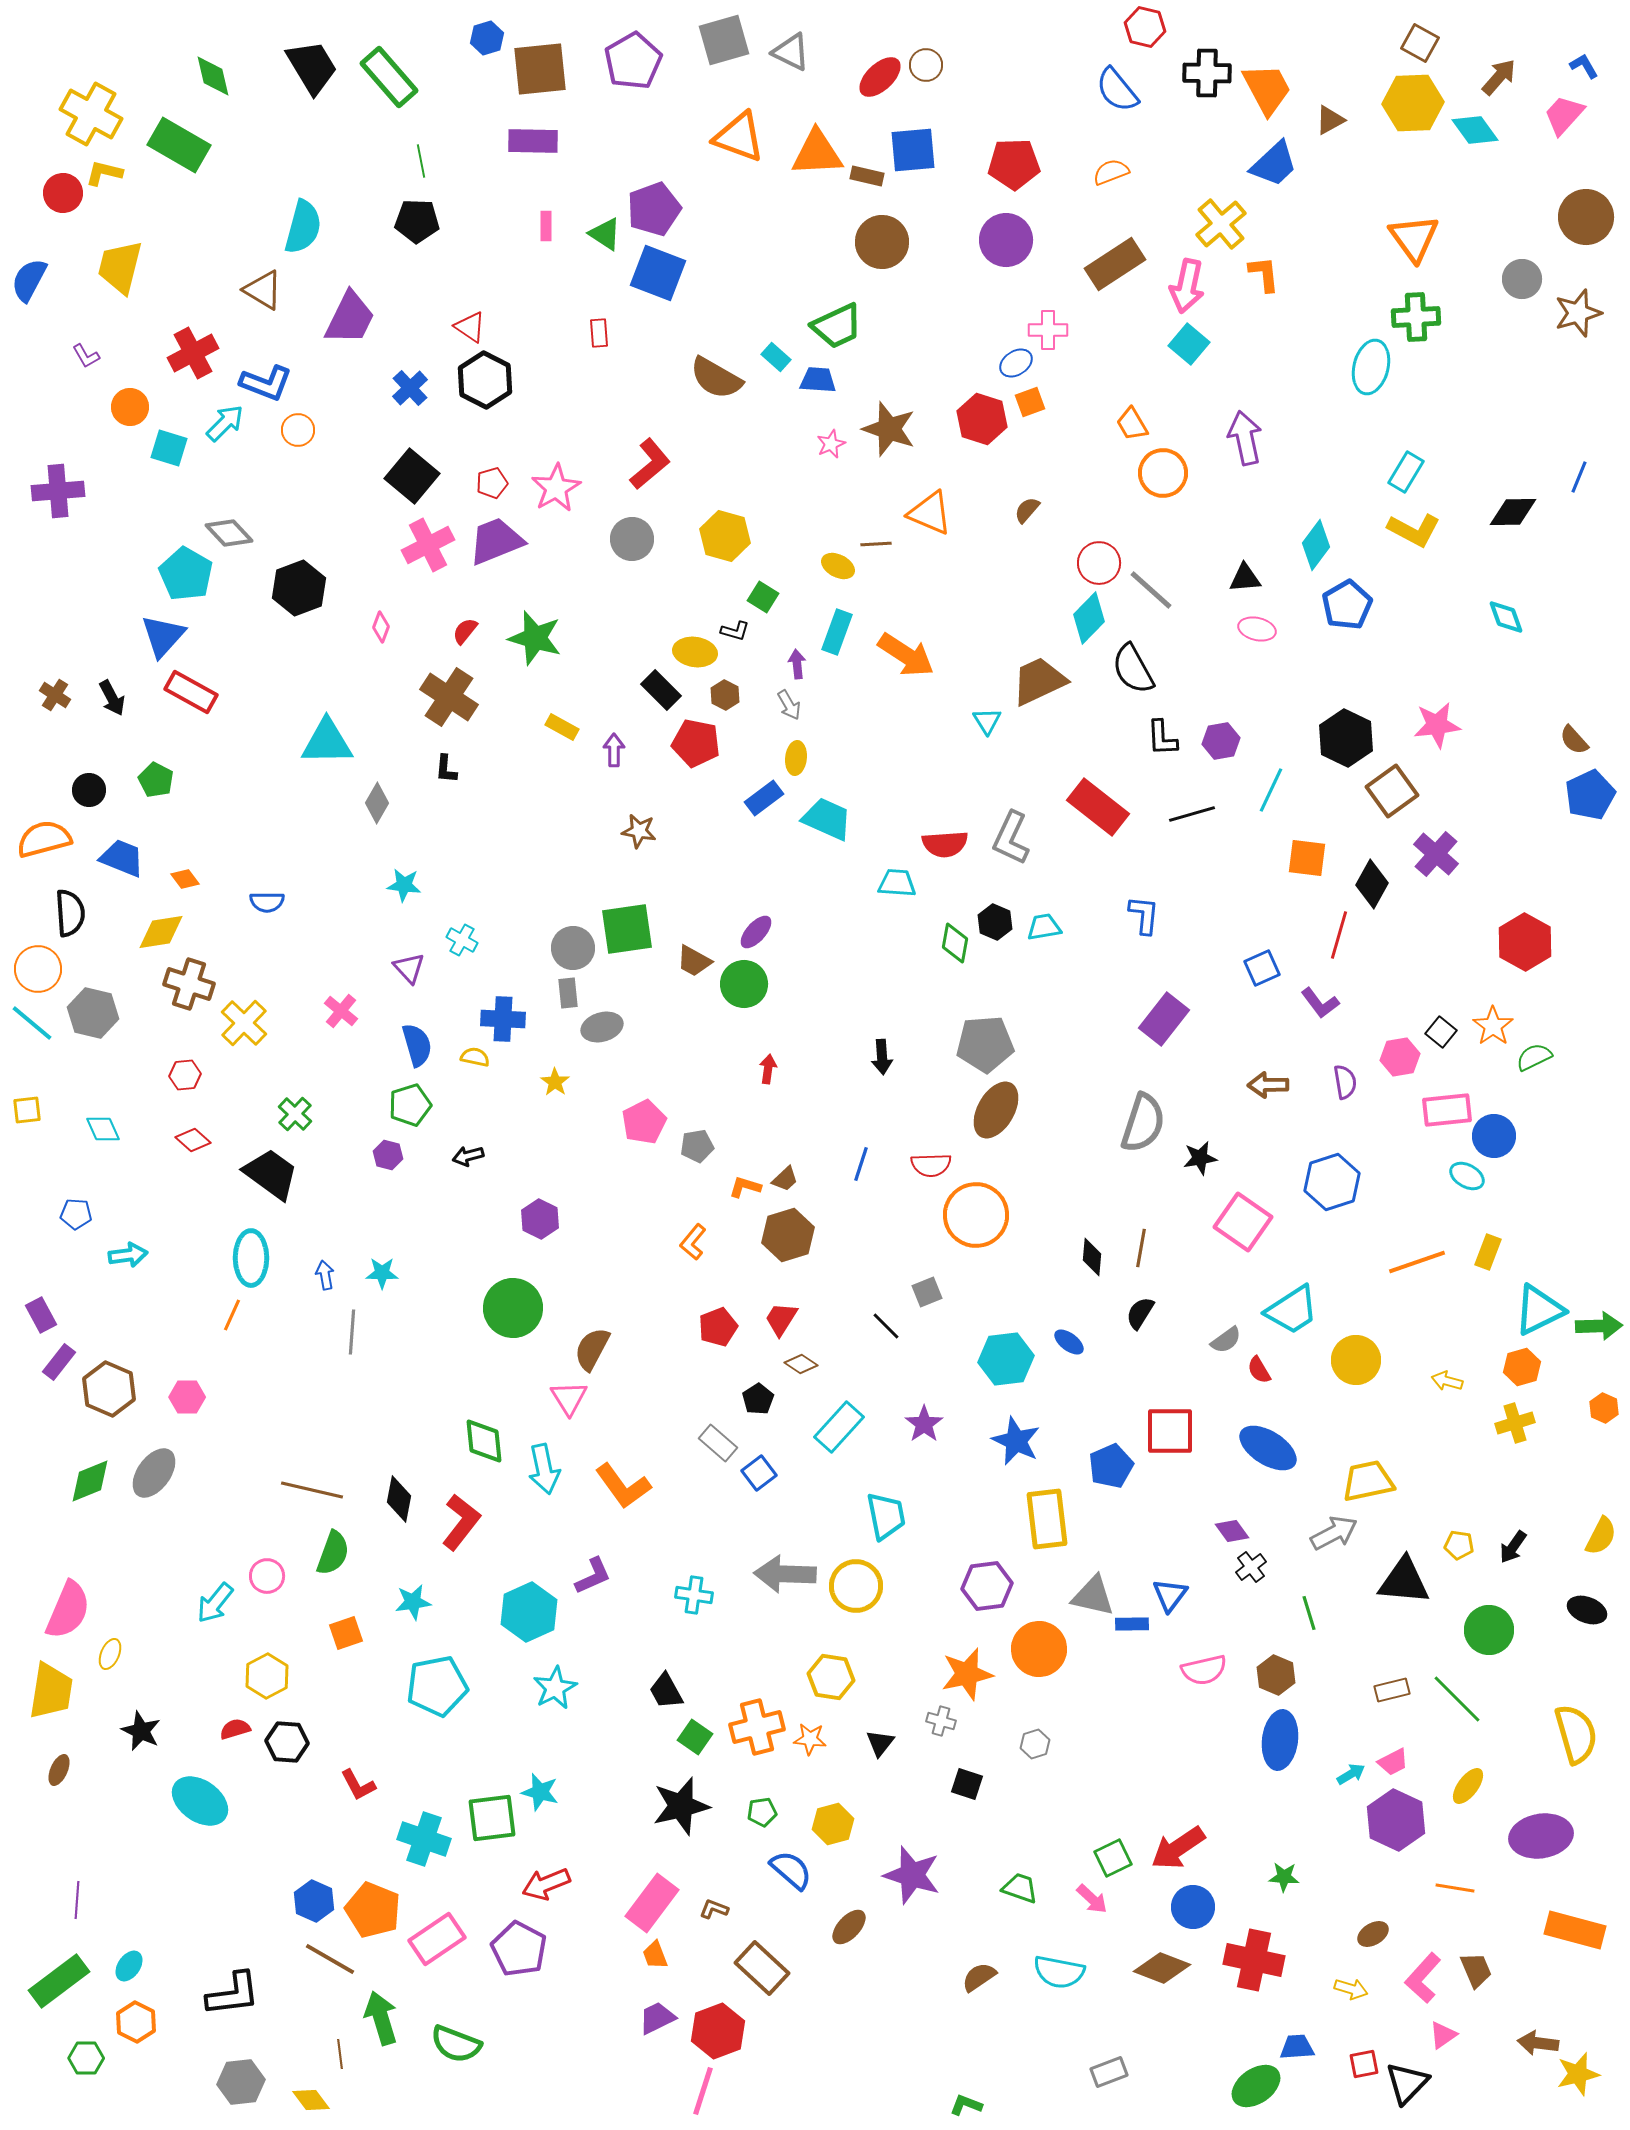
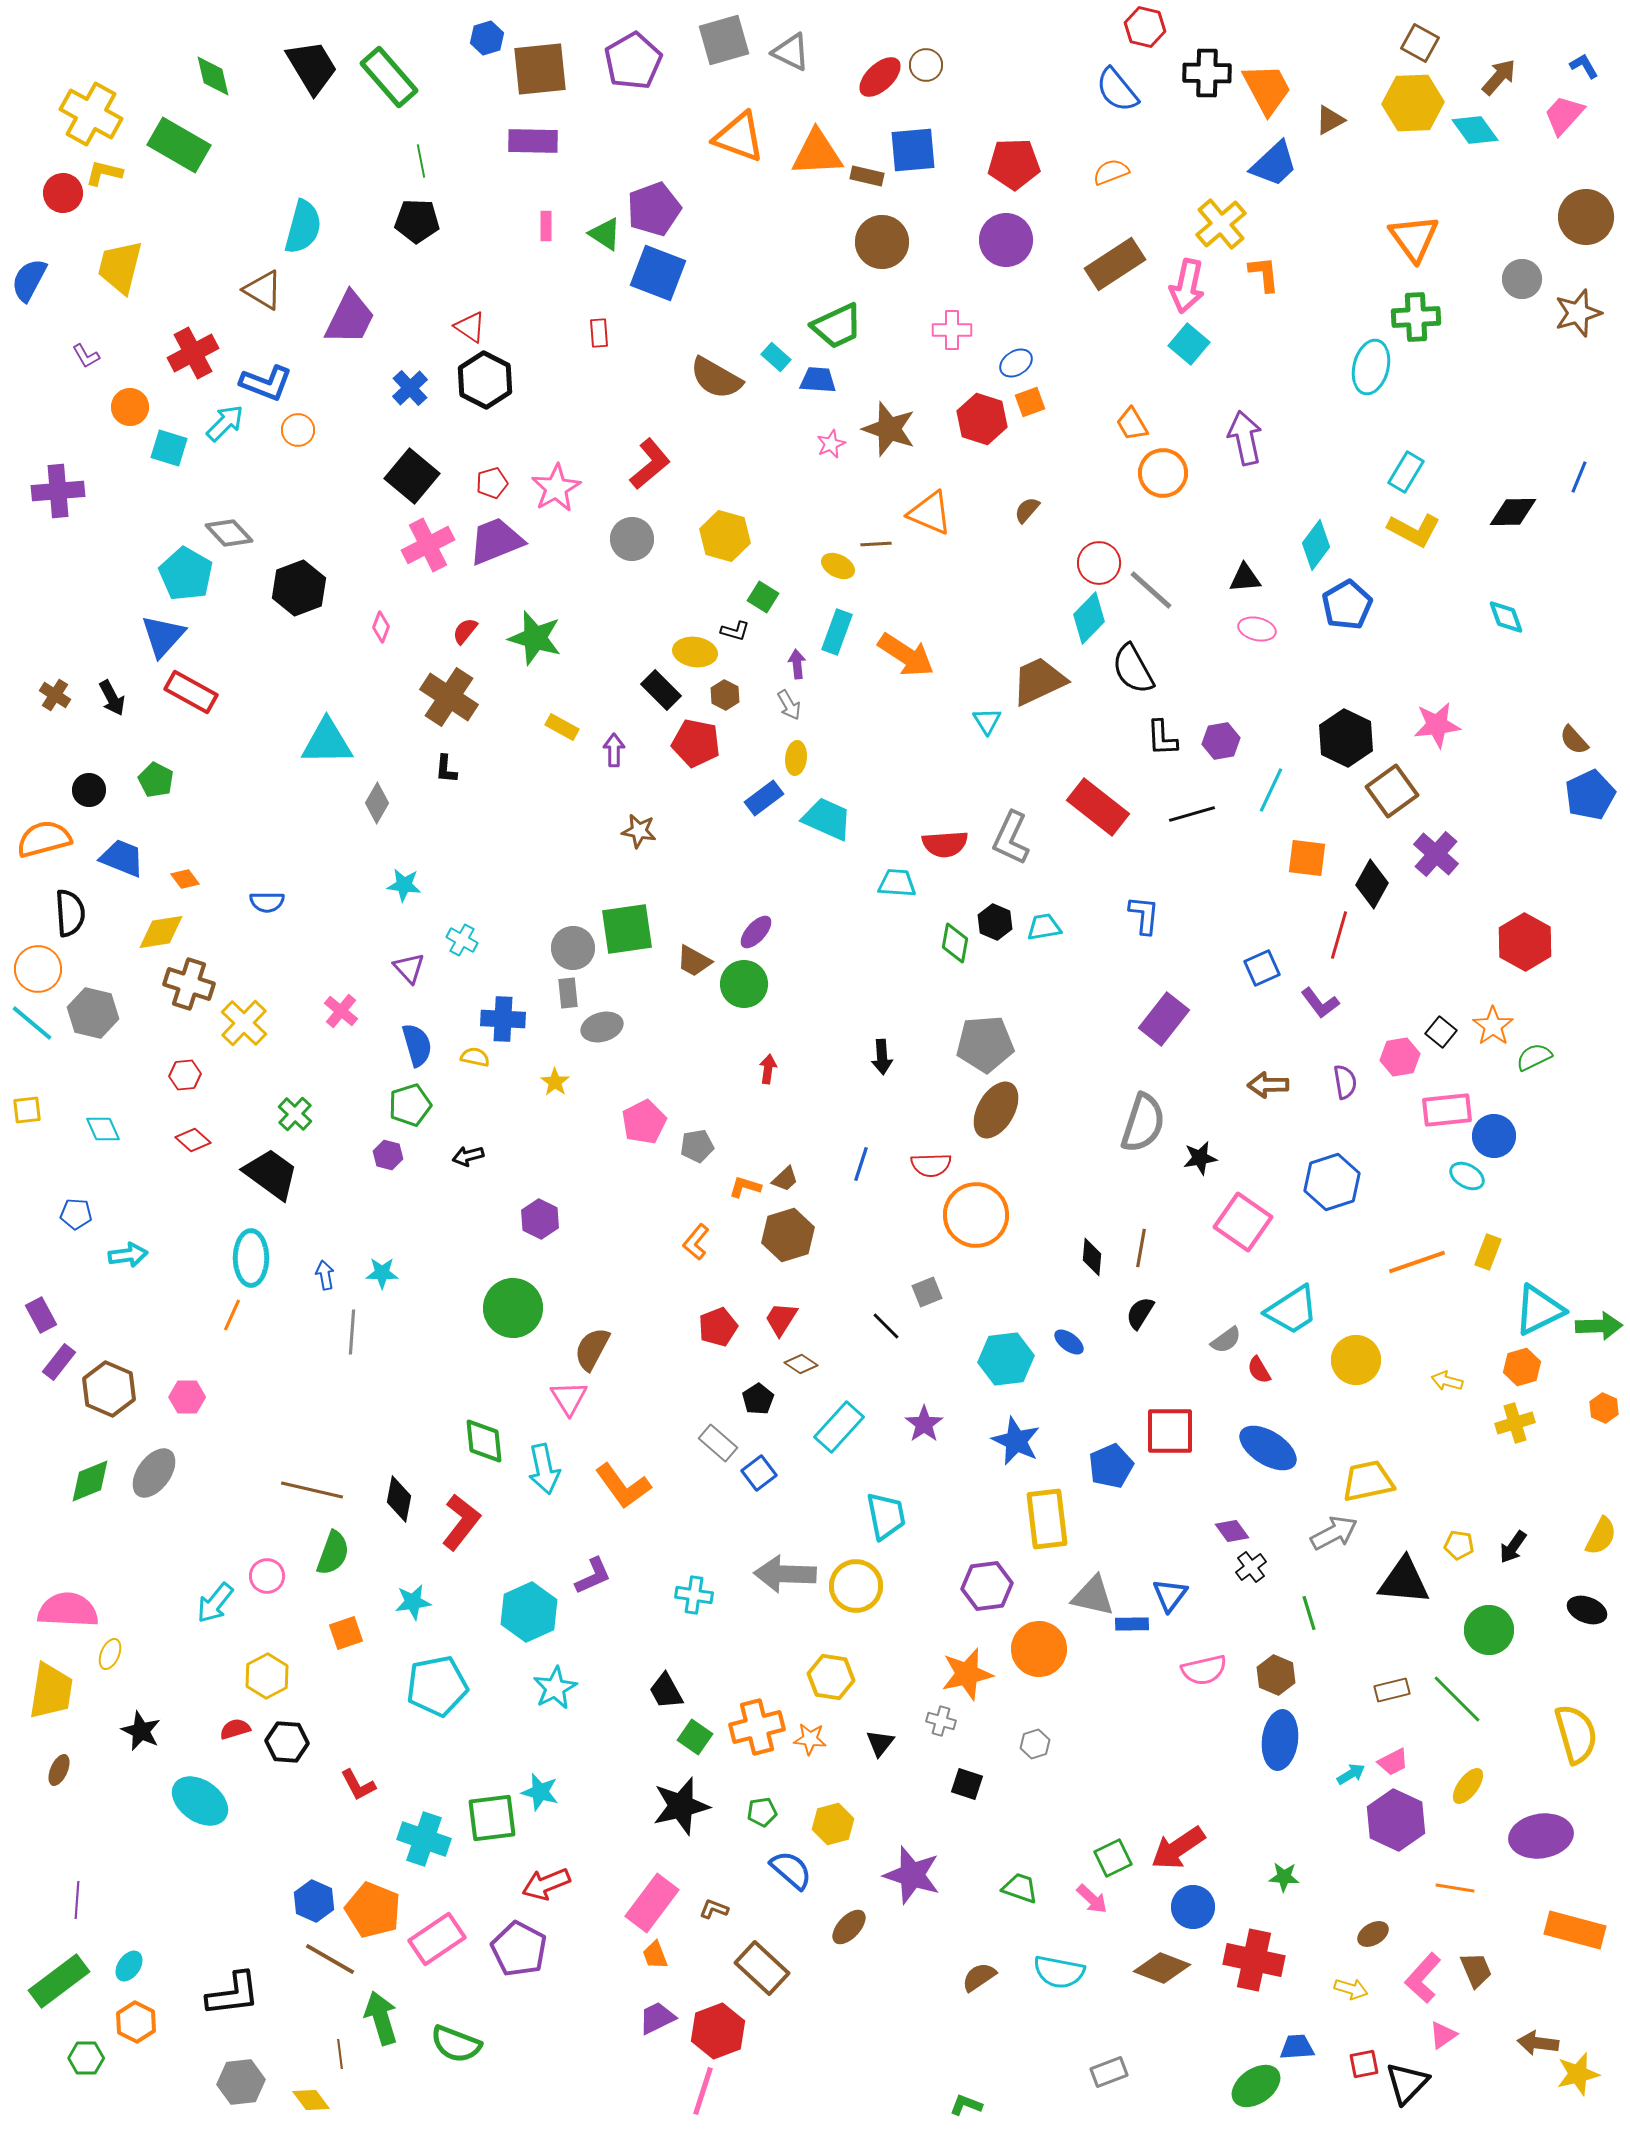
pink cross at (1048, 330): moved 96 px left
orange L-shape at (693, 1242): moved 3 px right
pink semicircle at (68, 1610): rotated 110 degrees counterclockwise
